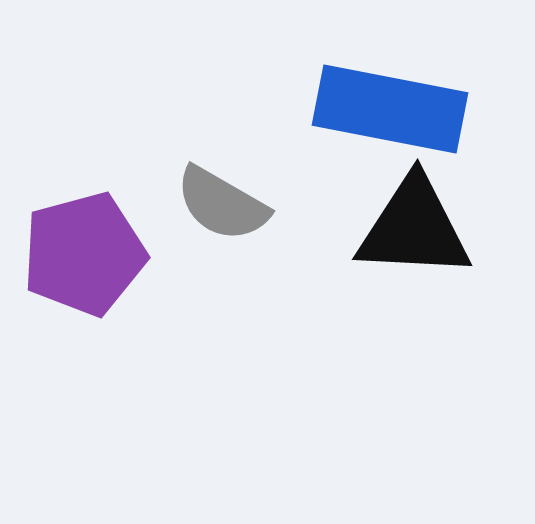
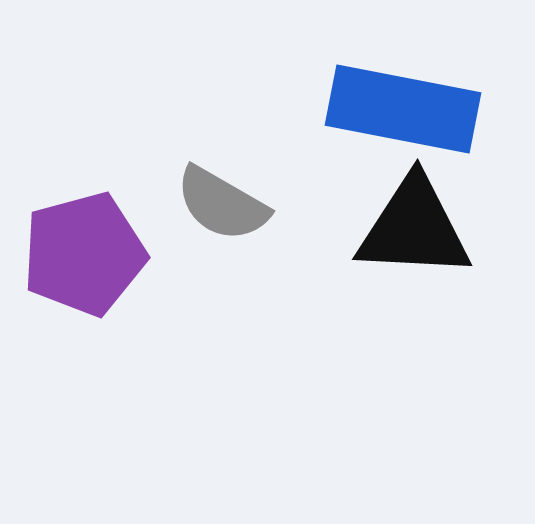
blue rectangle: moved 13 px right
